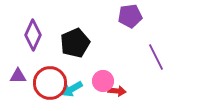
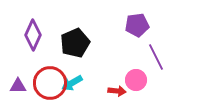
purple pentagon: moved 7 px right, 9 px down
purple triangle: moved 10 px down
pink circle: moved 33 px right, 1 px up
cyan arrow: moved 6 px up
